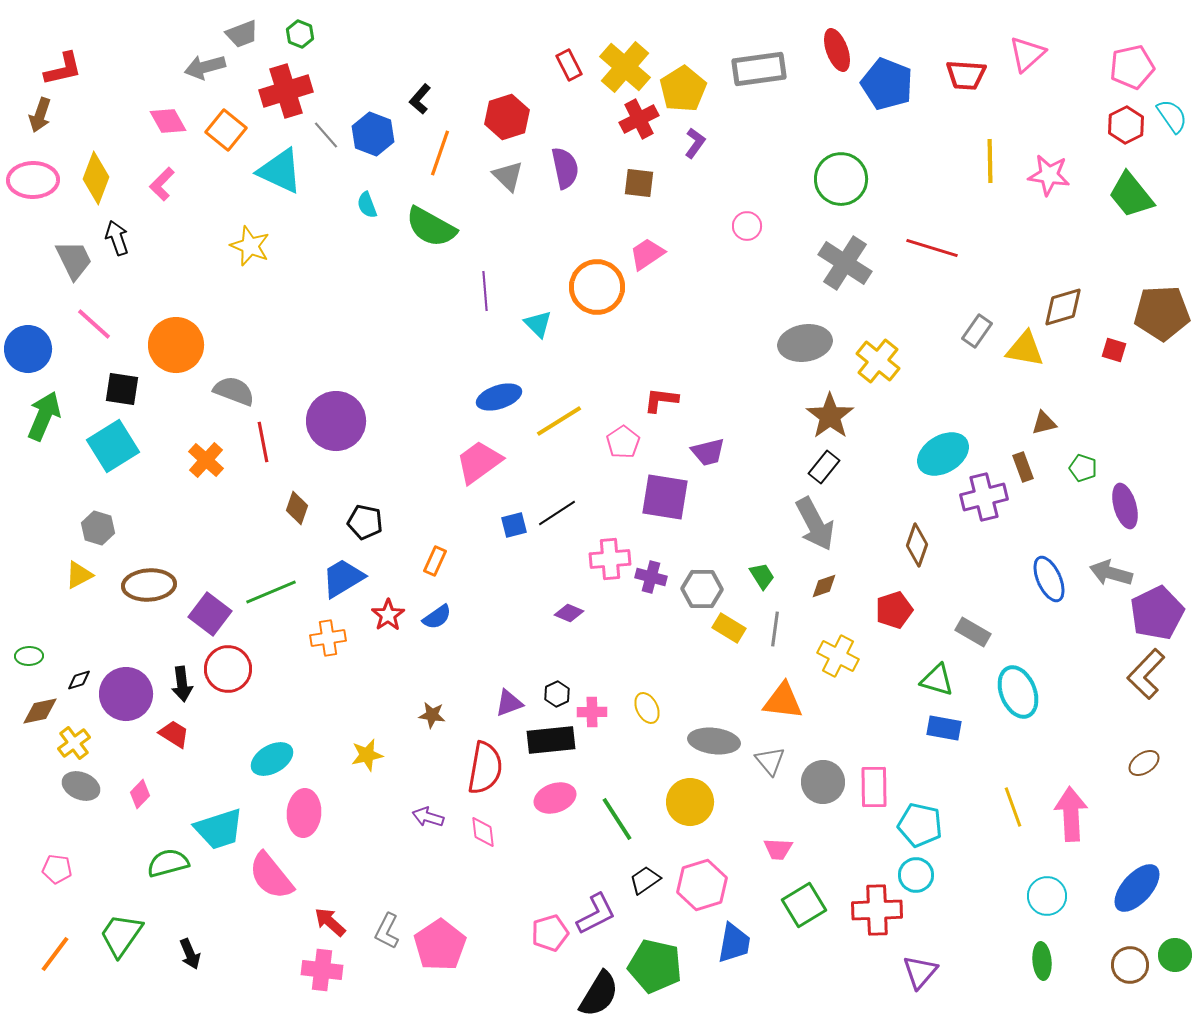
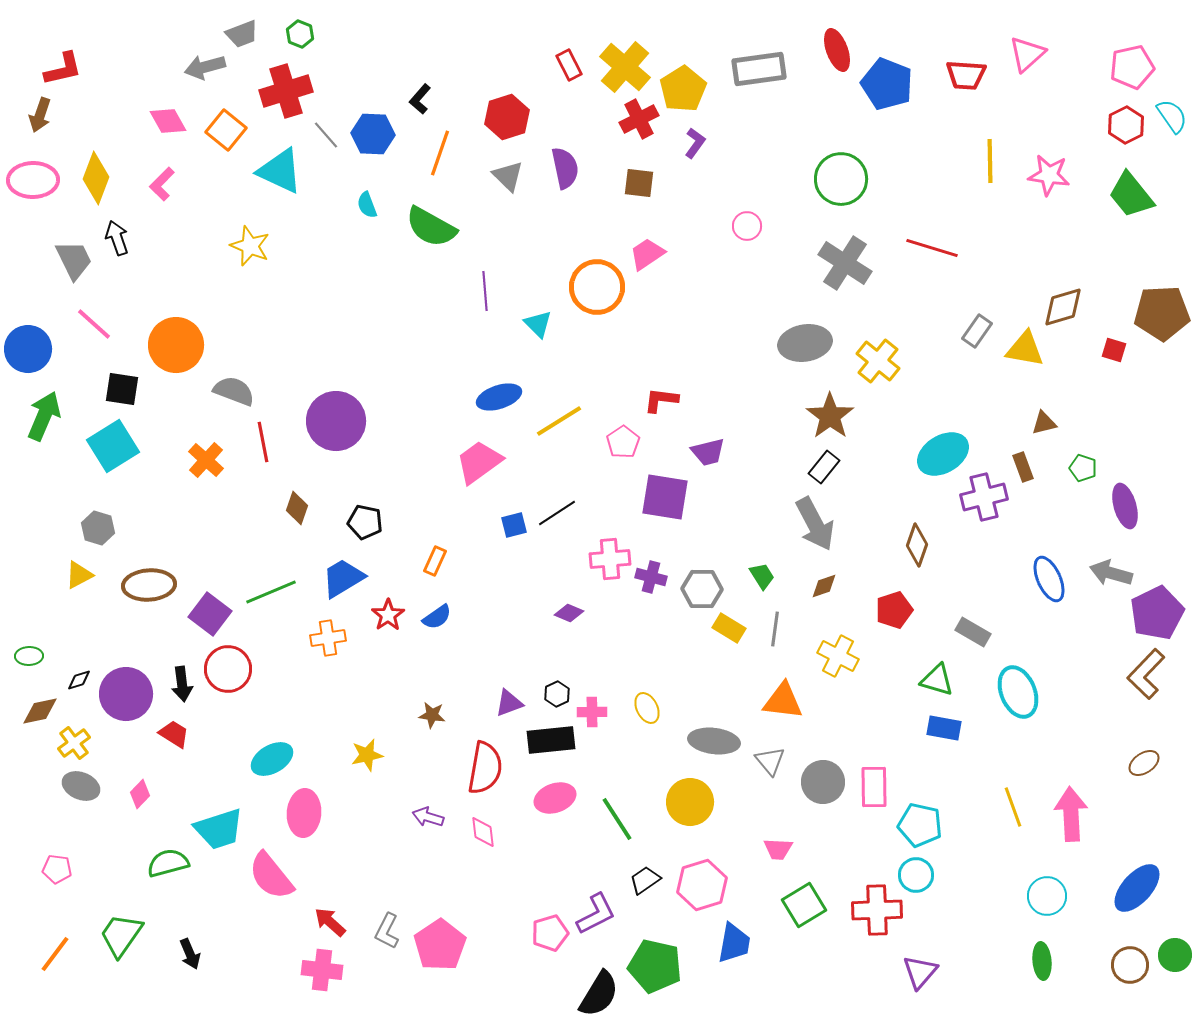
blue hexagon at (373, 134): rotated 18 degrees counterclockwise
